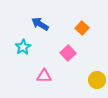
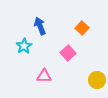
blue arrow: moved 2 px down; rotated 36 degrees clockwise
cyan star: moved 1 px right, 1 px up
